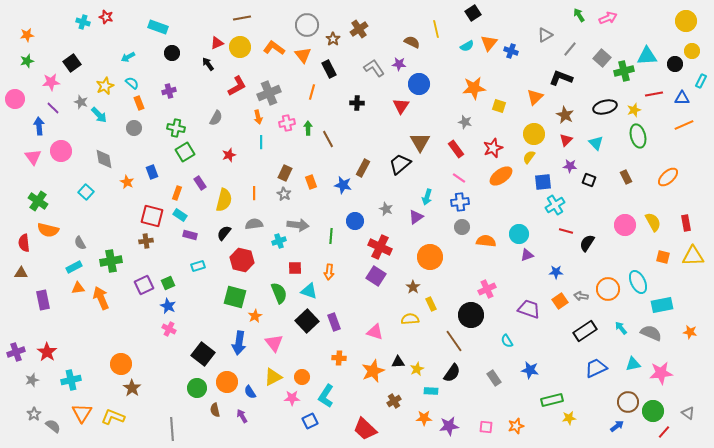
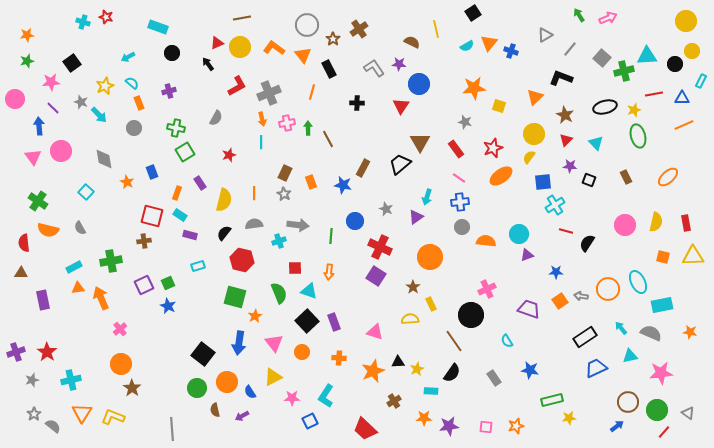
orange arrow at (258, 117): moved 4 px right, 2 px down
yellow semicircle at (653, 222): moved 3 px right; rotated 42 degrees clockwise
brown cross at (146, 241): moved 2 px left
gray semicircle at (80, 243): moved 15 px up
pink cross at (169, 329): moved 49 px left; rotated 24 degrees clockwise
black rectangle at (585, 331): moved 6 px down
cyan triangle at (633, 364): moved 3 px left, 8 px up
orange circle at (302, 377): moved 25 px up
green circle at (653, 411): moved 4 px right, 1 px up
purple arrow at (242, 416): rotated 88 degrees counterclockwise
